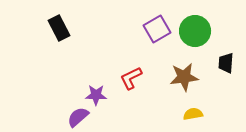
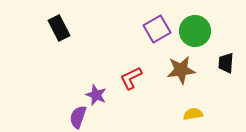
brown star: moved 3 px left, 7 px up
purple star: rotated 20 degrees clockwise
purple semicircle: rotated 30 degrees counterclockwise
